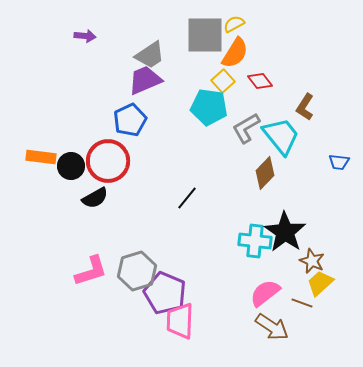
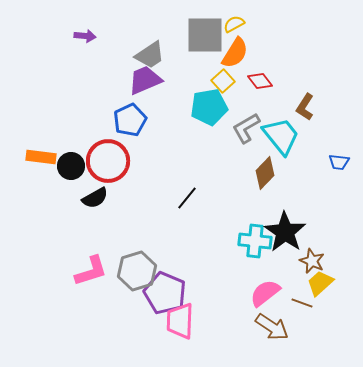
cyan pentagon: rotated 18 degrees counterclockwise
